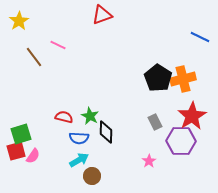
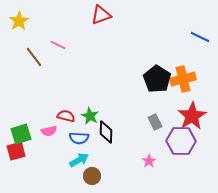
red triangle: moved 1 px left
black pentagon: moved 1 px left, 1 px down
red semicircle: moved 2 px right, 1 px up
pink semicircle: moved 16 px right, 25 px up; rotated 42 degrees clockwise
